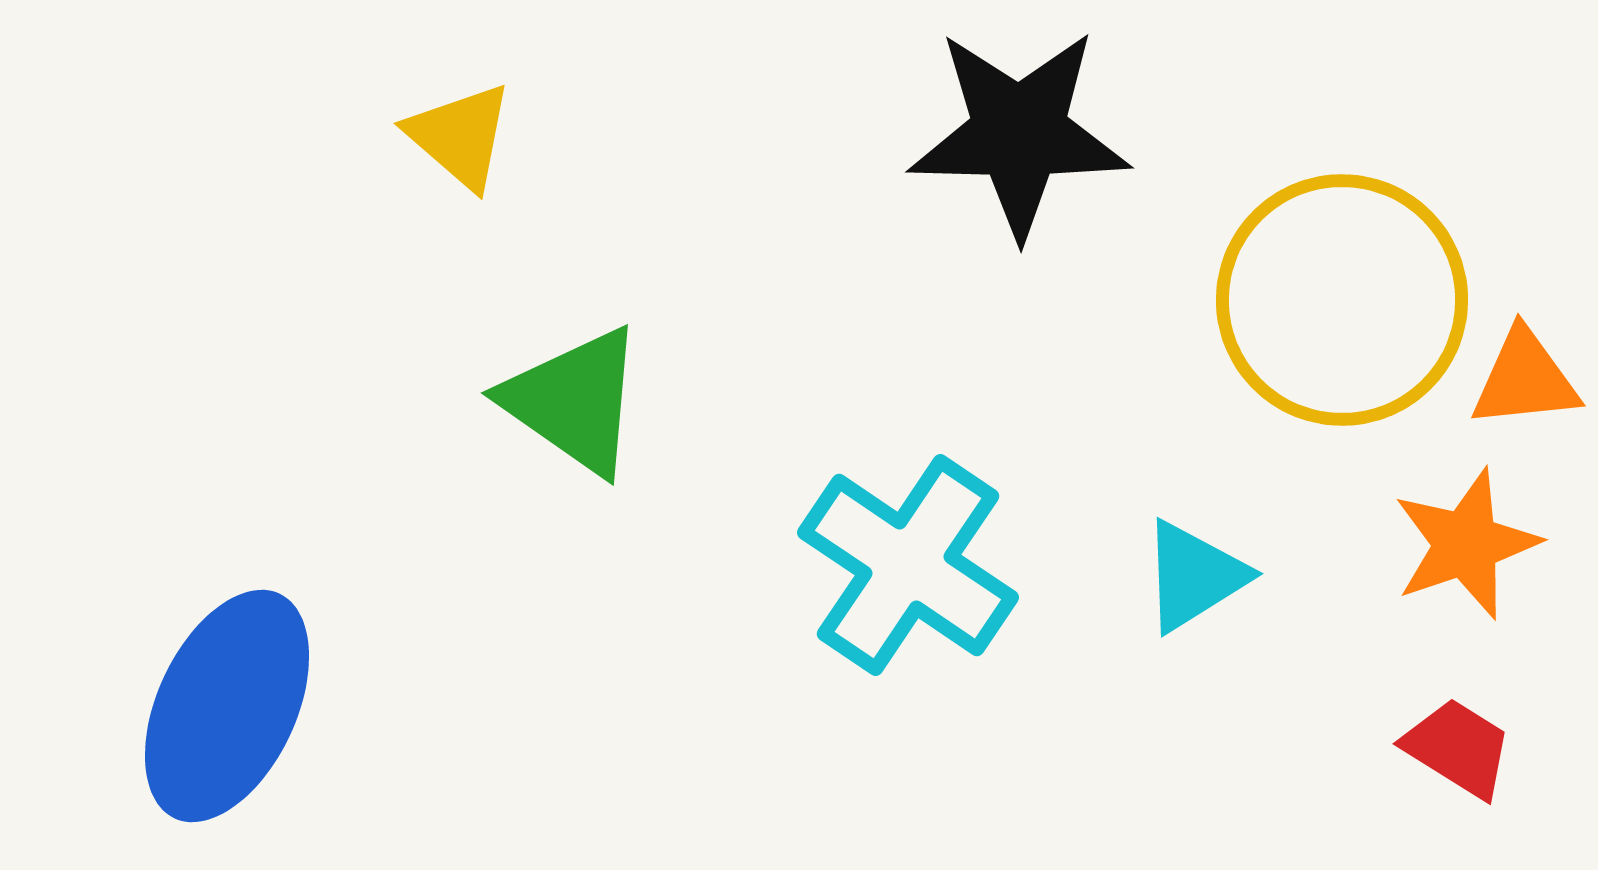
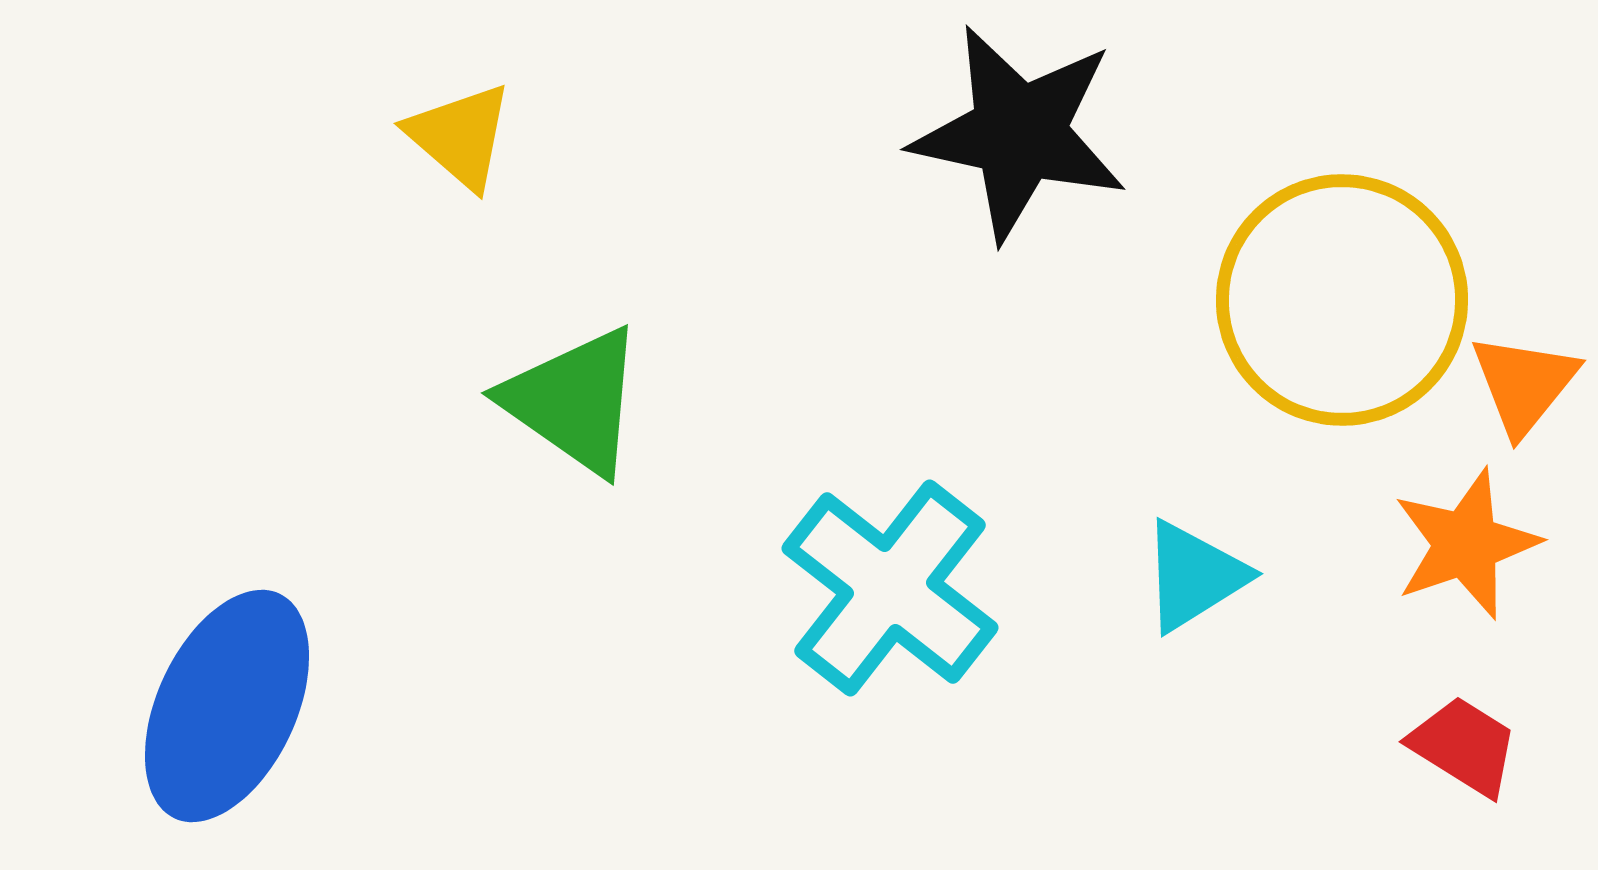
black star: rotated 11 degrees clockwise
orange triangle: moved 1 px left, 5 px down; rotated 45 degrees counterclockwise
cyan cross: moved 18 px left, 23 px down; rotated 4 degrees clockwise
red trapezoid: moved 6 px right, 2 px up
